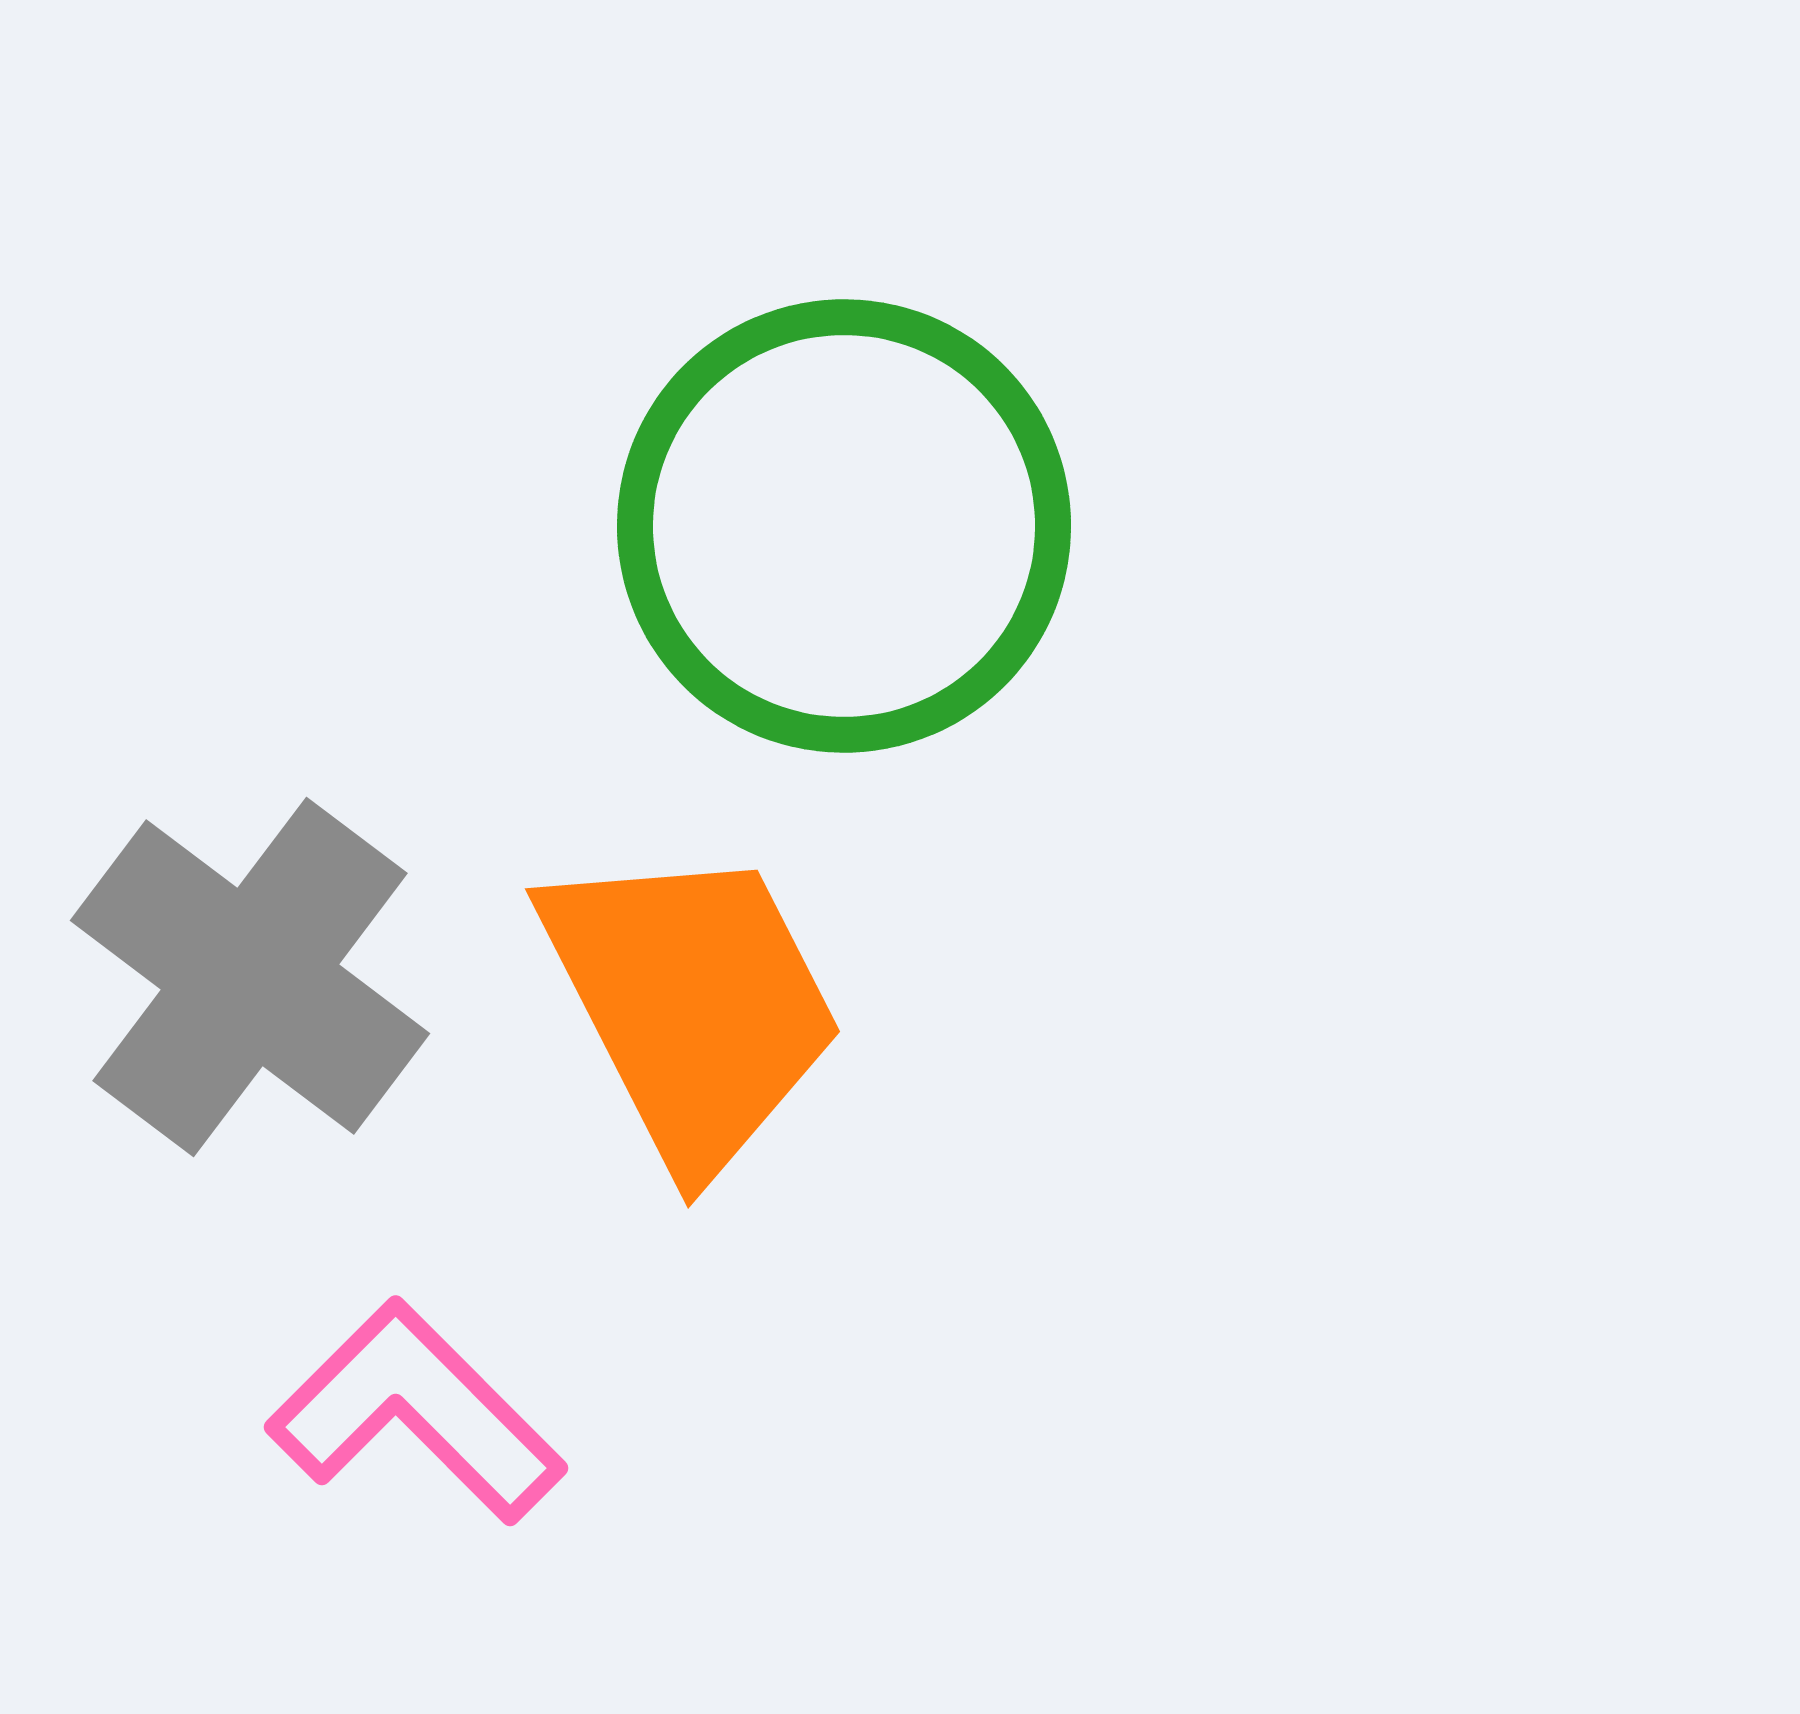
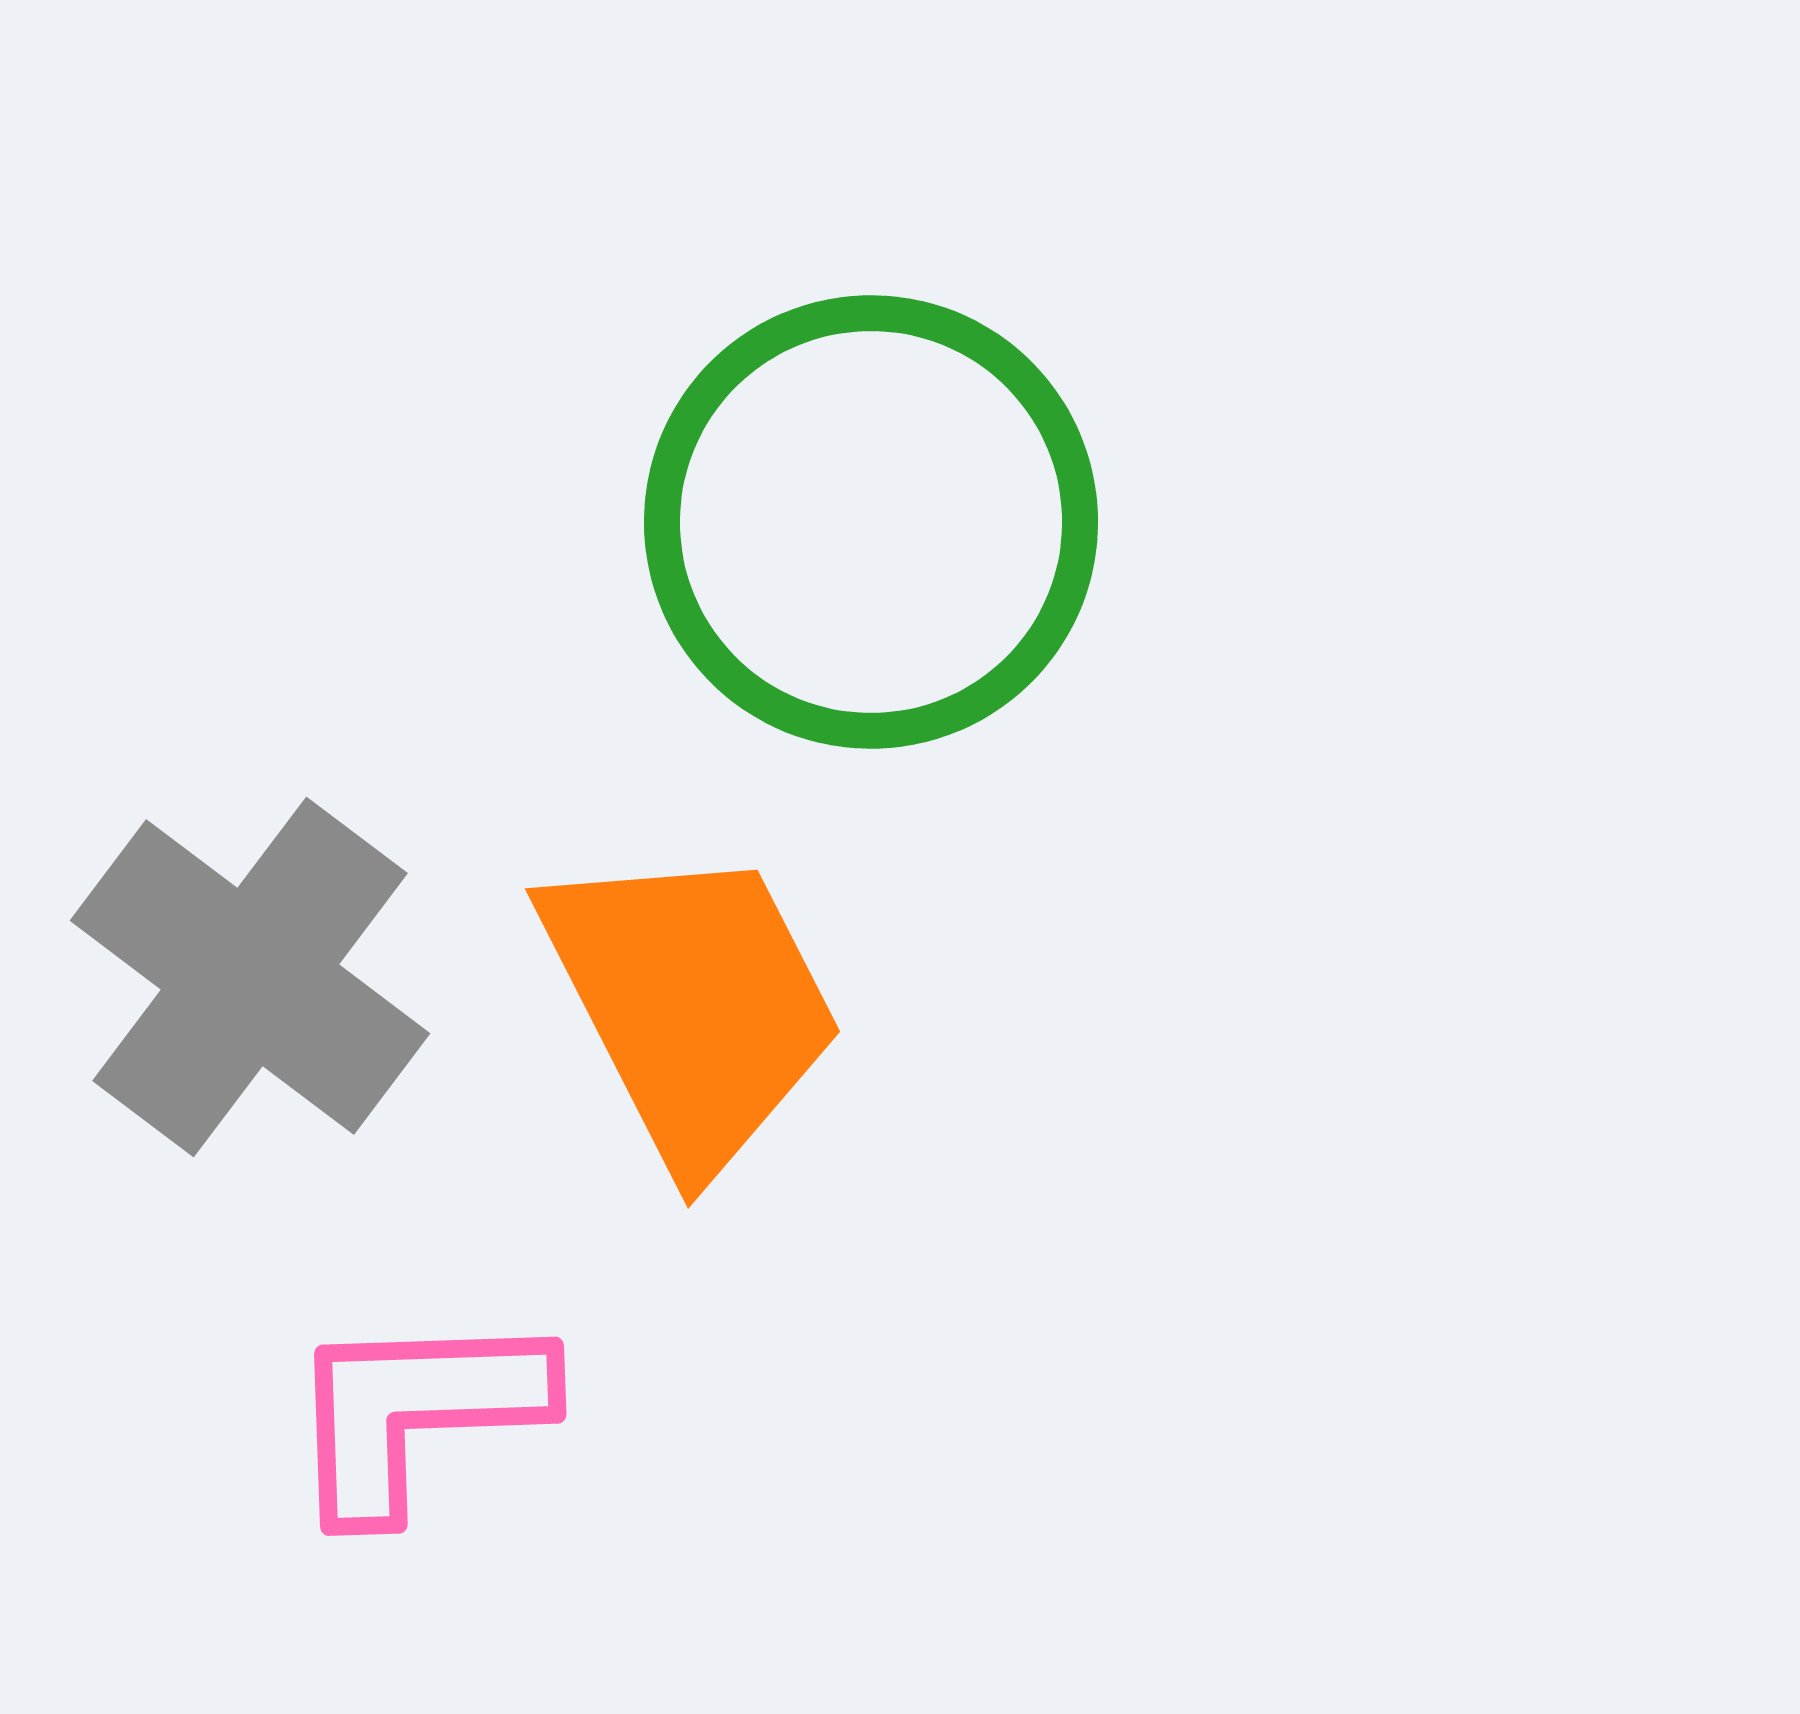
green circle: moved 27 px right, 4 px up
pink L-shape: rotated 47 degrees counterclockwise
